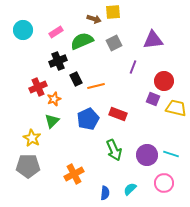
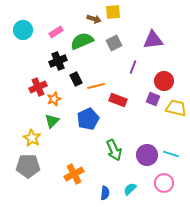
red rectangle: moved 14 px up
